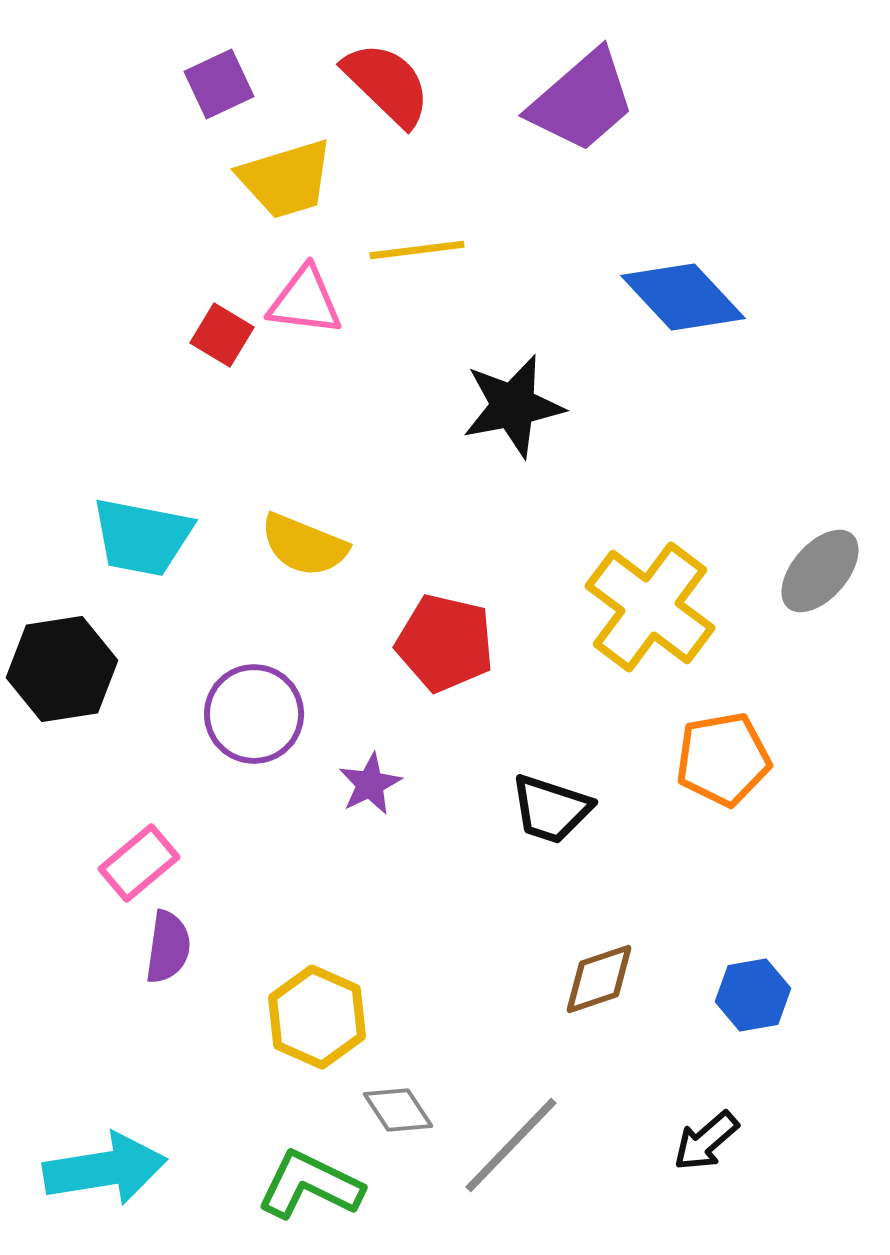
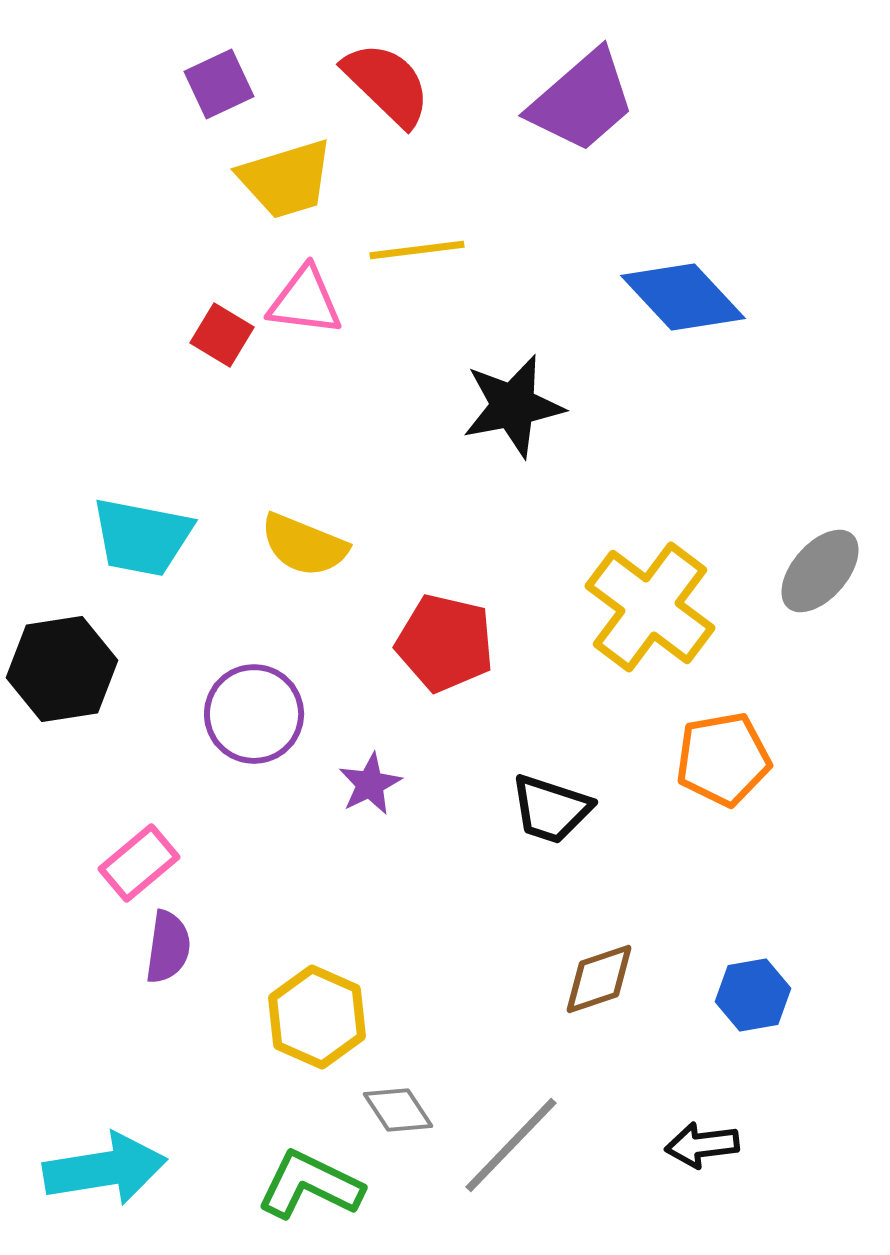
black arrow: moved 4 px left, 4 px down; rotated 34 degrees clockwise
